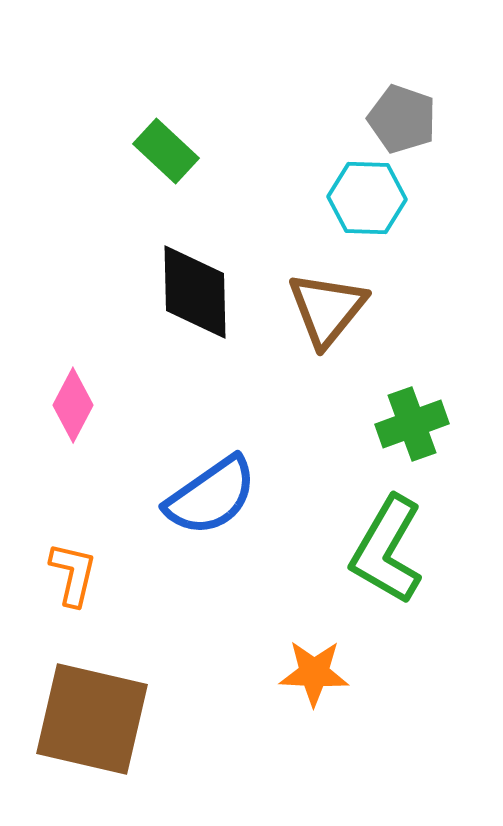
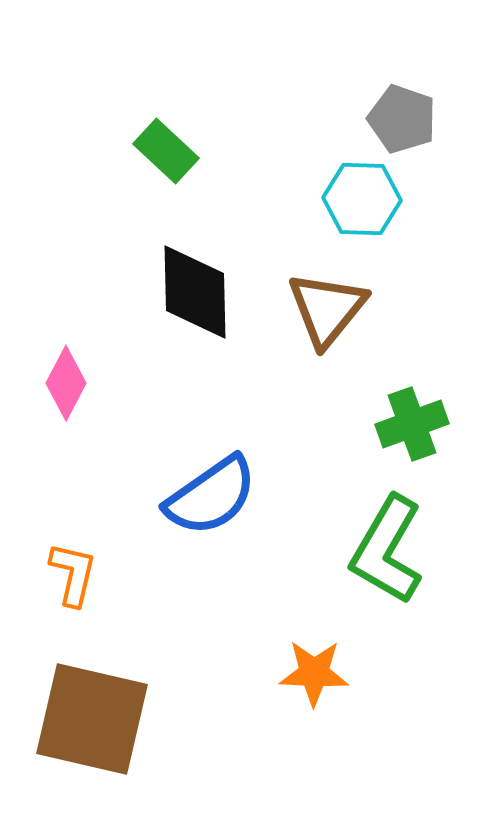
cyan hexagon: moved 5 px left, 1 px down
pink diamond: moved 7 px left, 22 px up
